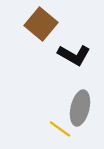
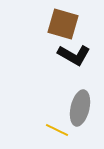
brown square: moved 22 px right; rotated 24 degrees counterclockwise
yellow line: moved 3 px left, 1 px down; rotated 10 degrees counterclockwise
